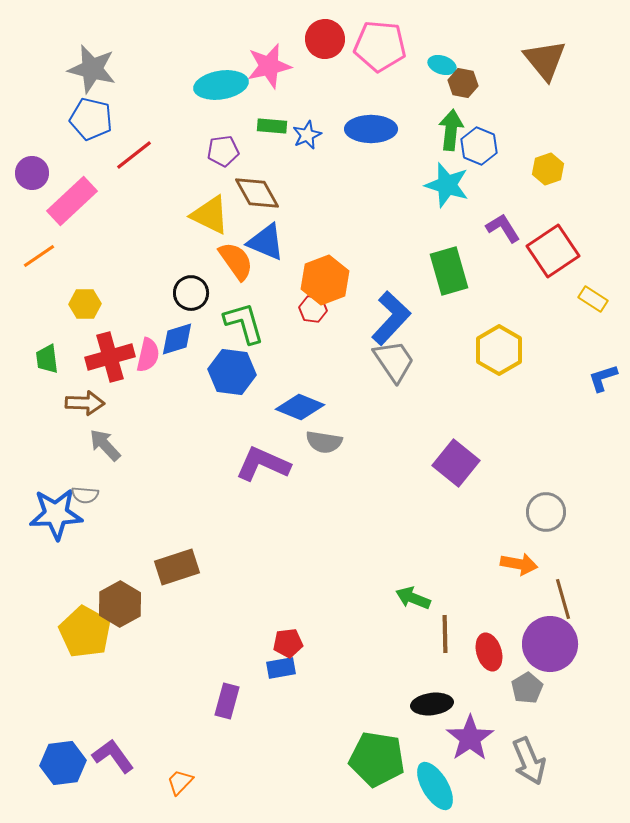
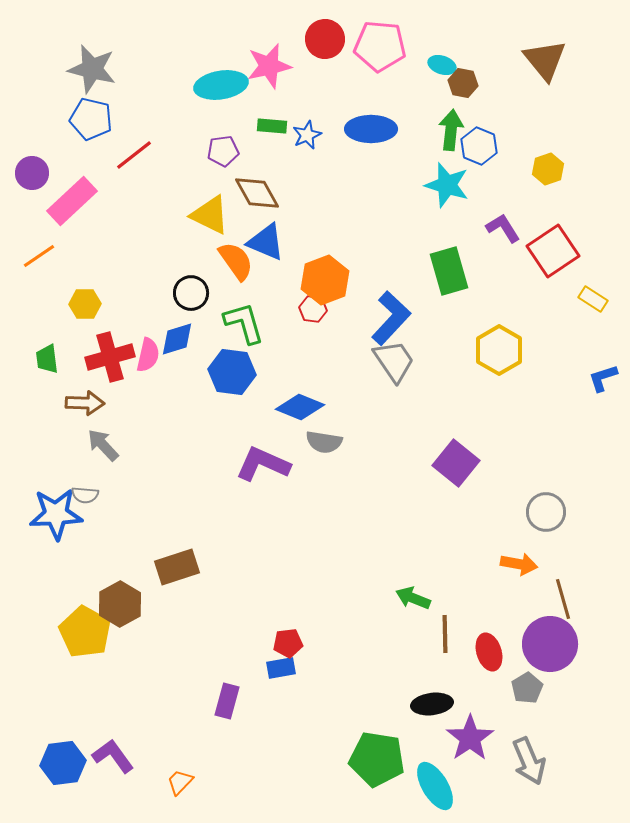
gray arrow at (105, 445): moved 2 px left
